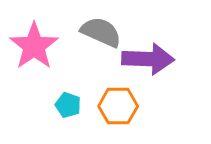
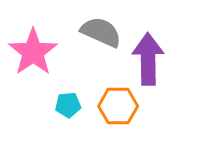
pink star: moved 1 px left, 6 px down
purple arrow: rotated 93 degrees counterclockwise
cyan pentagon: rotated 25 degrees counterclockwise
